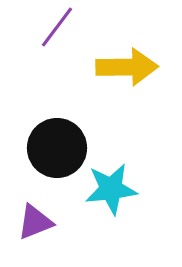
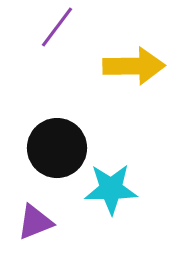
yellow arrow: moved 7 px right, 1 px up
cyan star: rotated 6 degrees clockwise
